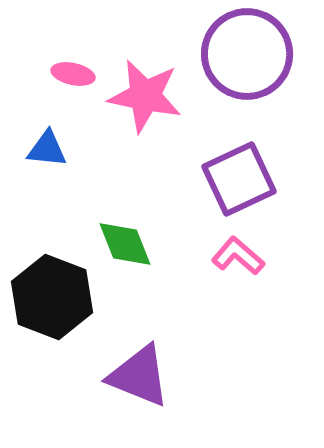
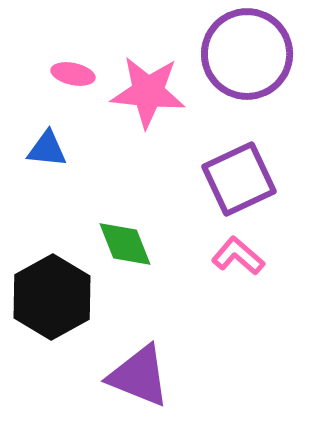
pink star: moved 3 px right, 4 px up; rotated 6 degrees counterclockwise
black hexagon: rotated 10 degrees clockwise
